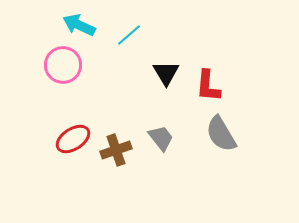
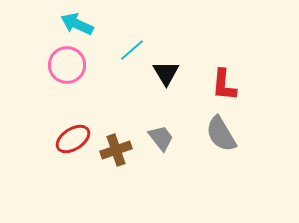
cyan arrow: moved 2 px left, 1 px up
cyan line: moved 3 px right, 15 px down
pink circle: moved 4 px right
red L-shape: moved 16 px right, 1 px up
